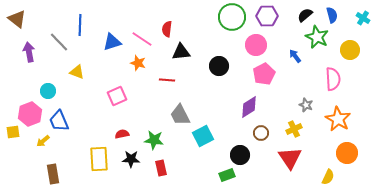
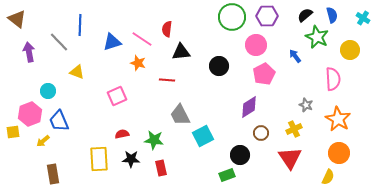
orange circle at (347, 153): moved 8 px left
